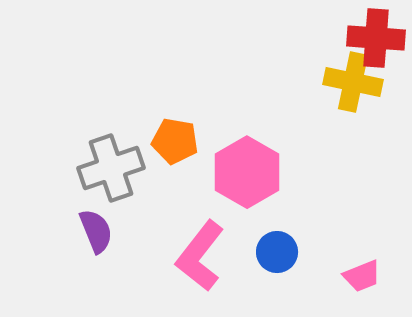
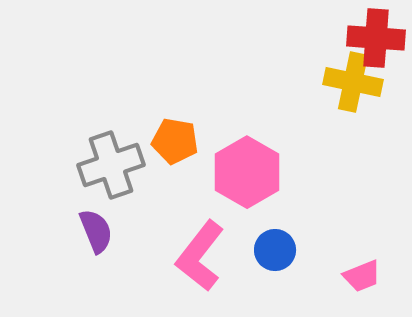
gray cross: moved 3 px up
blue circle: moved 2 px left, 2 px up
